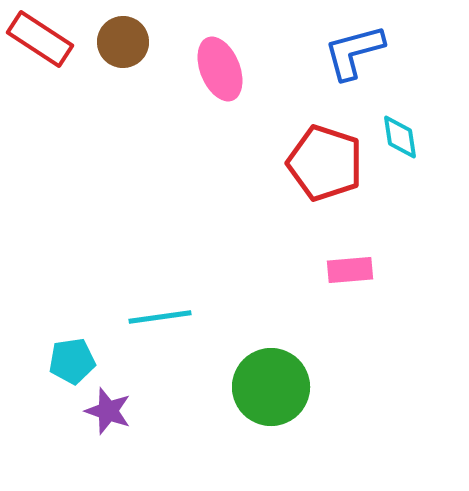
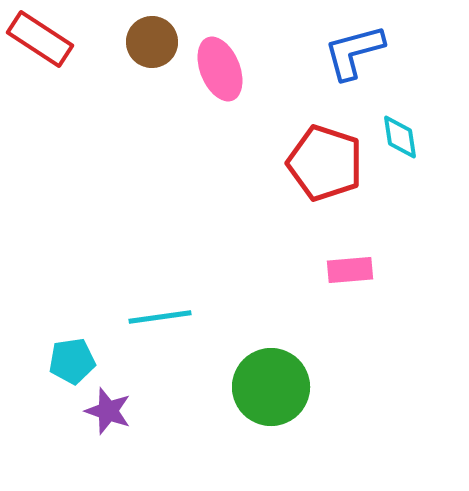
brown circle: moved 29 px right
